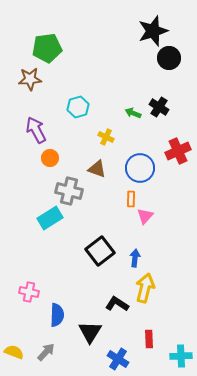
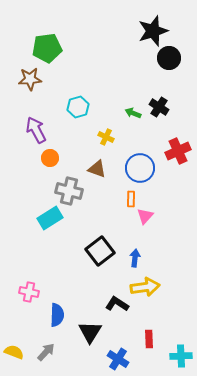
yellow arrow: moved 1 px up; rotated 68 degrees clockwise
